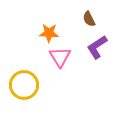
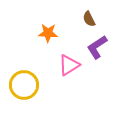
orange star: moved 1 px left
pink triangle: moved 9 px right, 8 px down; rotated 30 degrees clockwise
